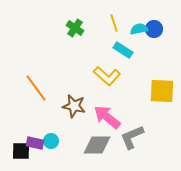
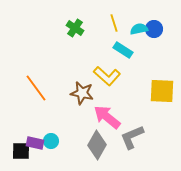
brown star: moved 8 px right, 13 px up
gray diamond: rotated 60 degrees counterclockwise
